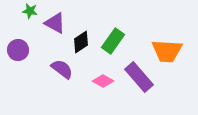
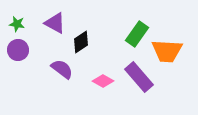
green star: moved 13 px left, 13 px down
green rectangle: moved 24 px right, 7 px up
